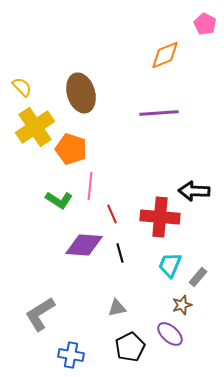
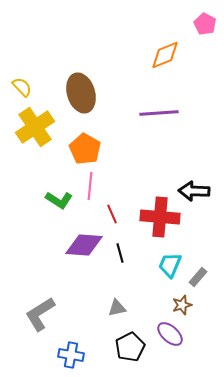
orange pentagon: moved 14 px right; rotated 12 degrees clockwise
